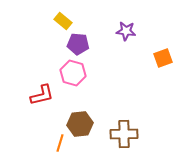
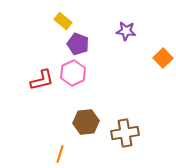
purple pentagon: rotated 15 degrees clockwise
orange square: rotated 24 degrees counterclockwise
pink hexagon: rotated 20 degrees clockwise
red L-shape: moved 15 px up
brown hexagon: moved 6 px right, 2 px up
brown cross: moved 1 px right, 1 px up; rotated 8 degrees counterclockwise
orange line: moved 11 px down
